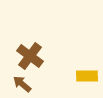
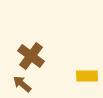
brown cross: moved 1 px right
